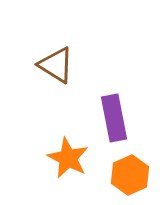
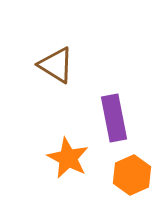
orange hexagon: moved 2 px right
